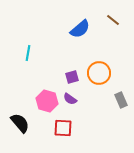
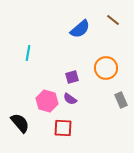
orange circle: moved 7 px right, 5 px up
